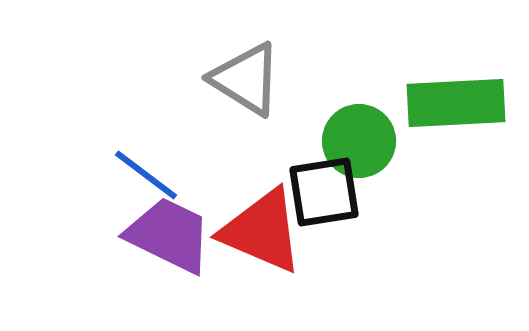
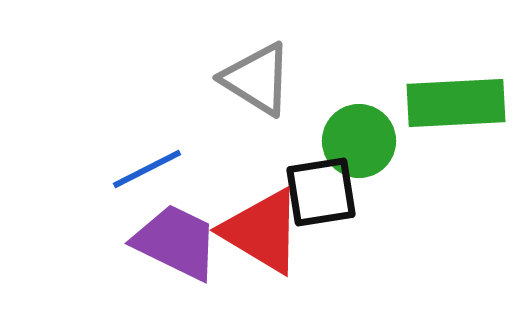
gray triangle: moved 11 px right
blue line: moved 1 px right, 6 px up; rotated 64 degrees counterclockwise
black square: moved 3 px left
red triangle: rotated 8 degrees clockwise
purple trapezoid: moved 7 px right, 7 px down
